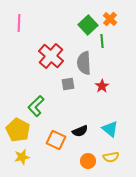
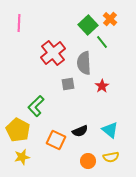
green line: moved 1 px down; rotated 32 degrees counterclockwise
red cross: moved 2 px right, 3 px up; rotated 10 degrees clockwise
cyan triangle: moved 1 px down
